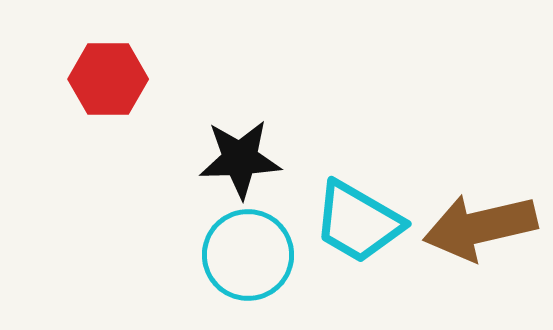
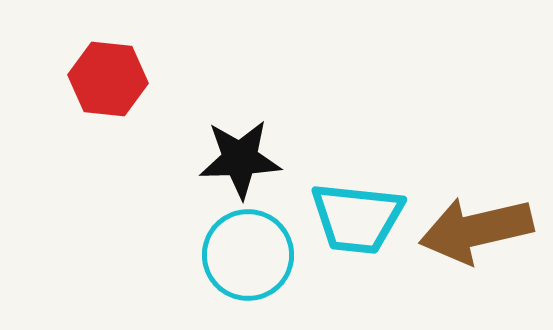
red hexagon: rotated 6 degrees clockwise
cyan trapezoid: moved 1 px left, 4 px up; rotated 24 degrees counterclockwise
brown arrow: moved 4 px left, 3 px down
